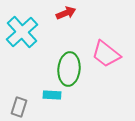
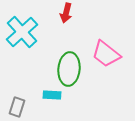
red arrow: rotated 126 degrees clockwise
gray rectangle: moved 2 px left
